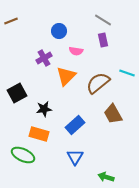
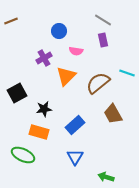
orange rectangle: moved 2 px up
